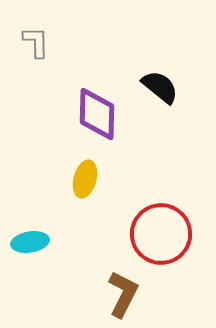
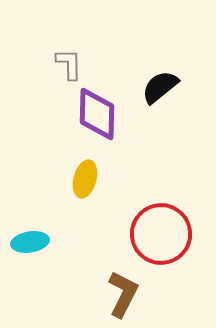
gray L-shape: moved 33 px right, 22 px down
black semicircle: rotated 78 degrees counterclockwise
